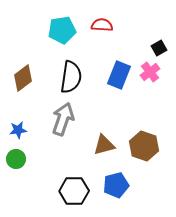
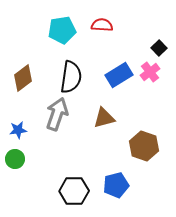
black square: rotated 14 degrees counterclockwise
blue rectangle: rotated 36 degrees clockwise
gray arrow: moved 6 px left, 5 px up
brown triangle: moved 27 px up
green circle: moved 1 px left
